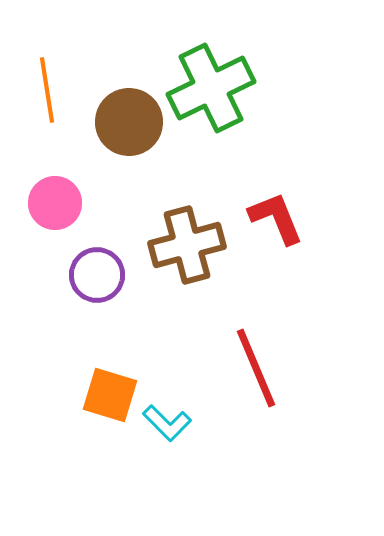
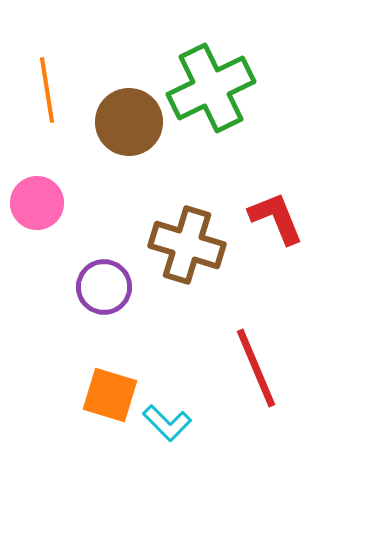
pink circle: moved 18 px left
brown cross: rotated 32 degrees clockwise
purple circle: moved 7 px right, 12 px down
